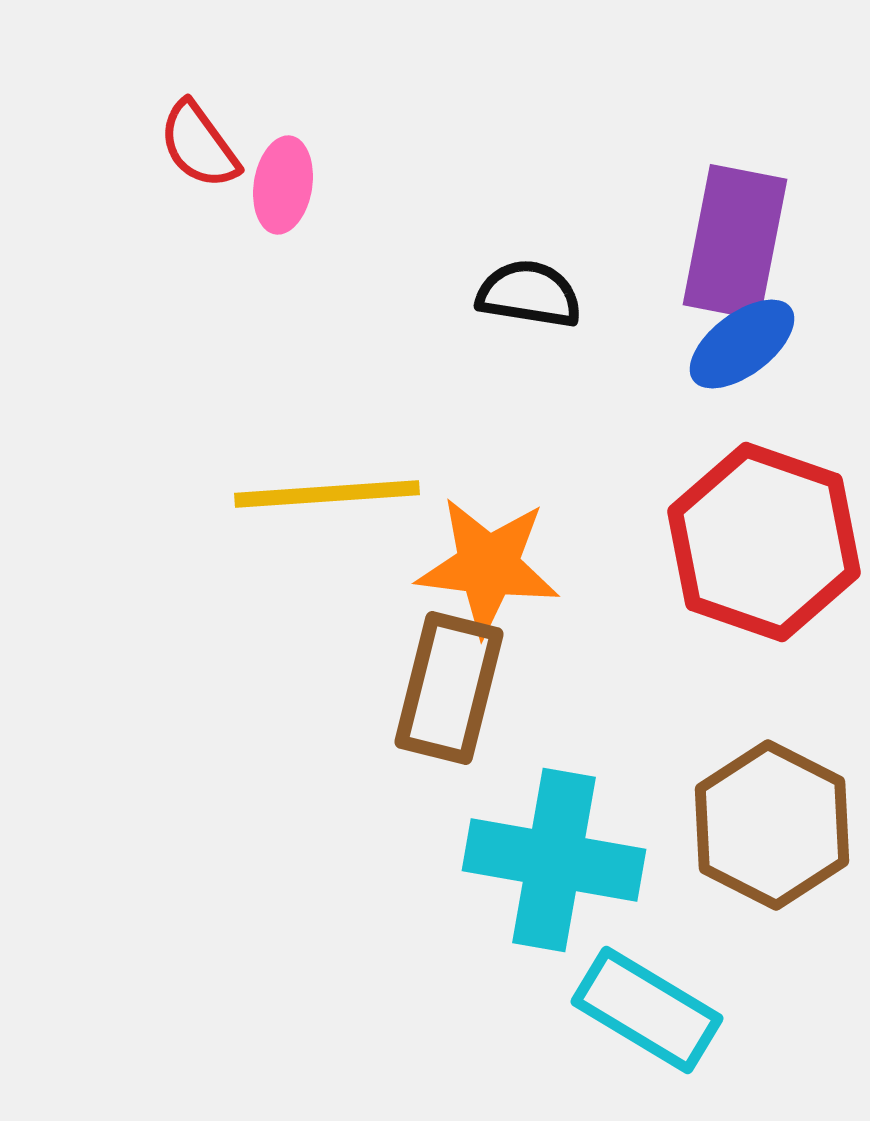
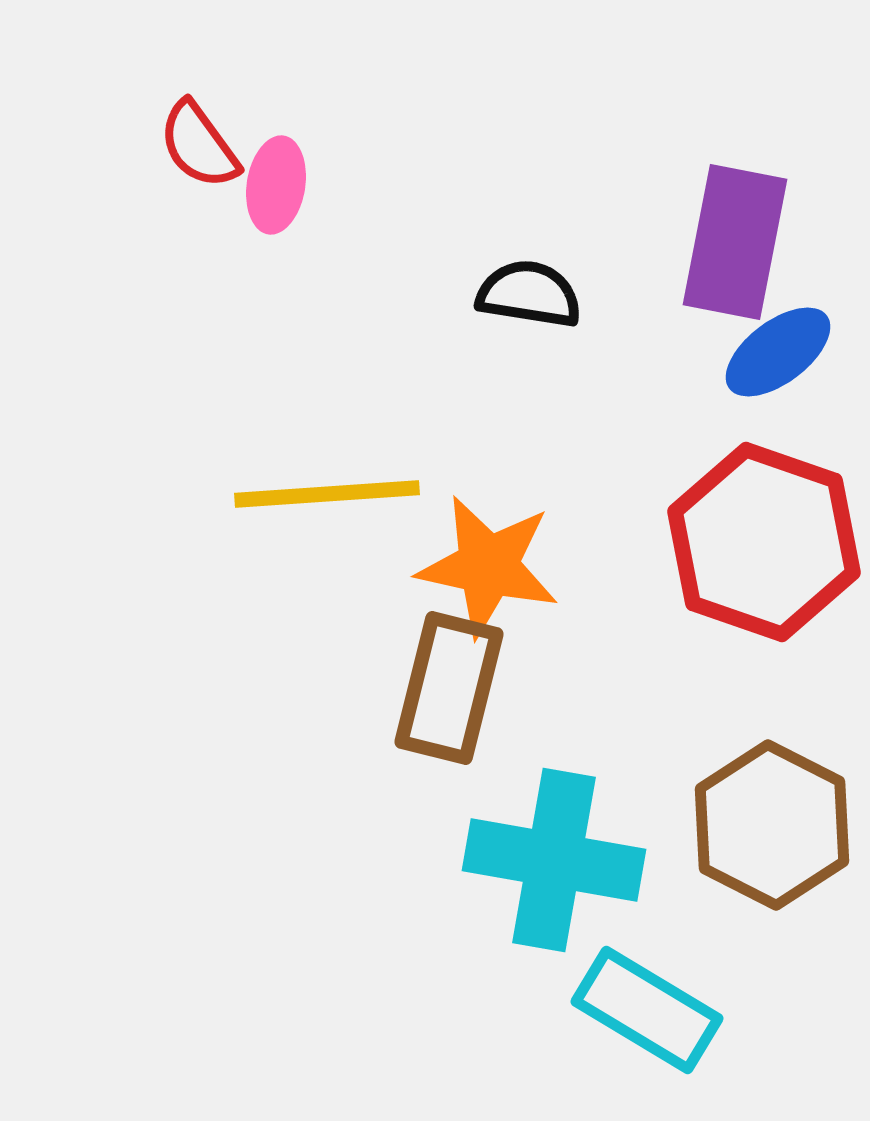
pink ellipse: moved 7 px left
blue ellipse: moved 36 px right, 8 px down
orange star: rotated 5 degrees clockwise
